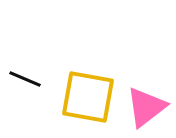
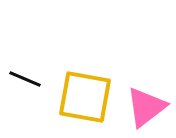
yellow square: moved 3 px left
